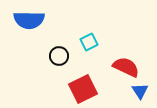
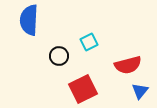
blue semicircle: rotated 92 degrees clockwise
red semicircle: moved 2 px right, 2 px up; rotated 140 degrees clockwise
blue triangle: rotated 12 degrees clockwise
